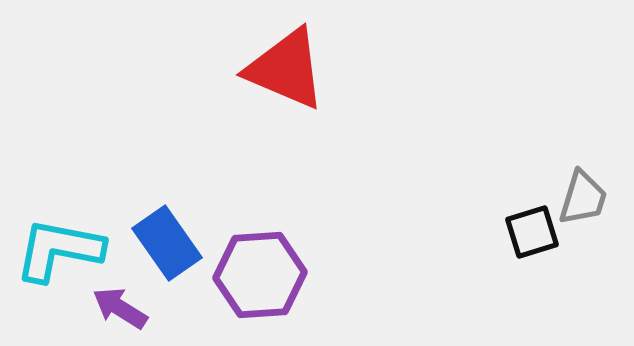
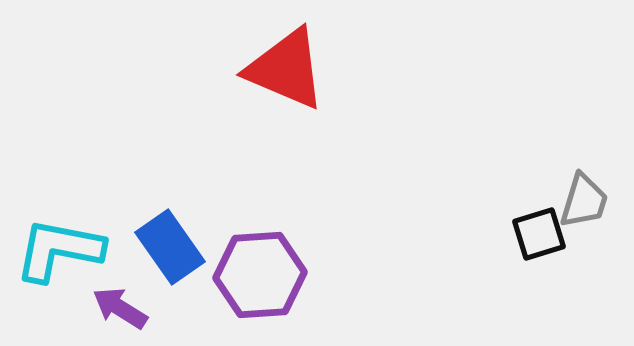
gray trapezoid: moved 1 px right, 3 px down
black square: moved 7 px right, 2 px down
blue rectangle: moved 3 px right, 4 px down
